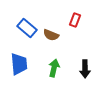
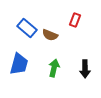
brown semicircle: moved 1 px left
blue trapezoid: rotated 20 degrees clockwise
